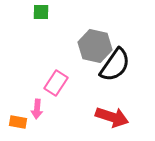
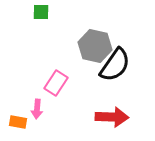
red arrow: rotated 16 degrees counterclockwise
